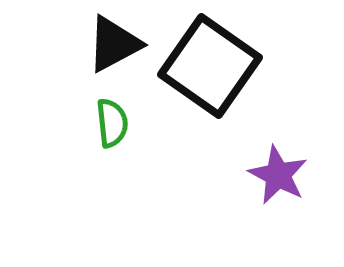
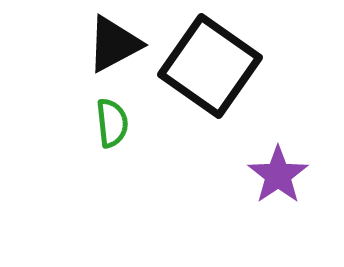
purple star: rotated 10 degrees clockwise
